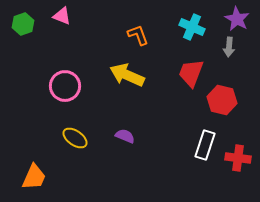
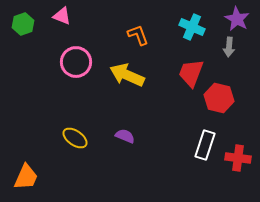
pink circle: moved 11 px right, 24 px up
red hexagon: moved 3 px left, 2 px up
orange trapezoid: moved 8 px left
